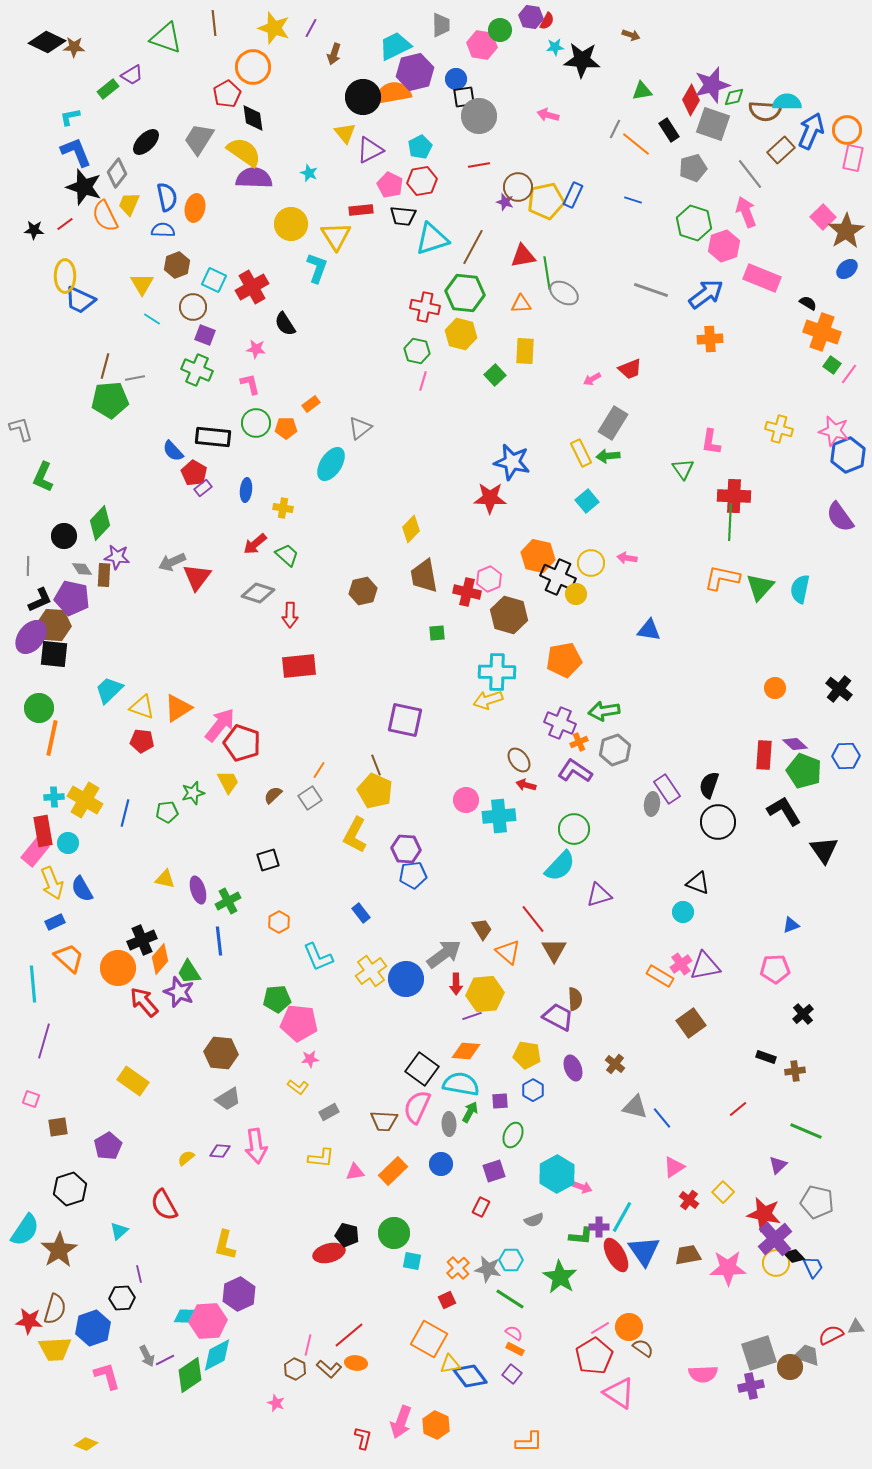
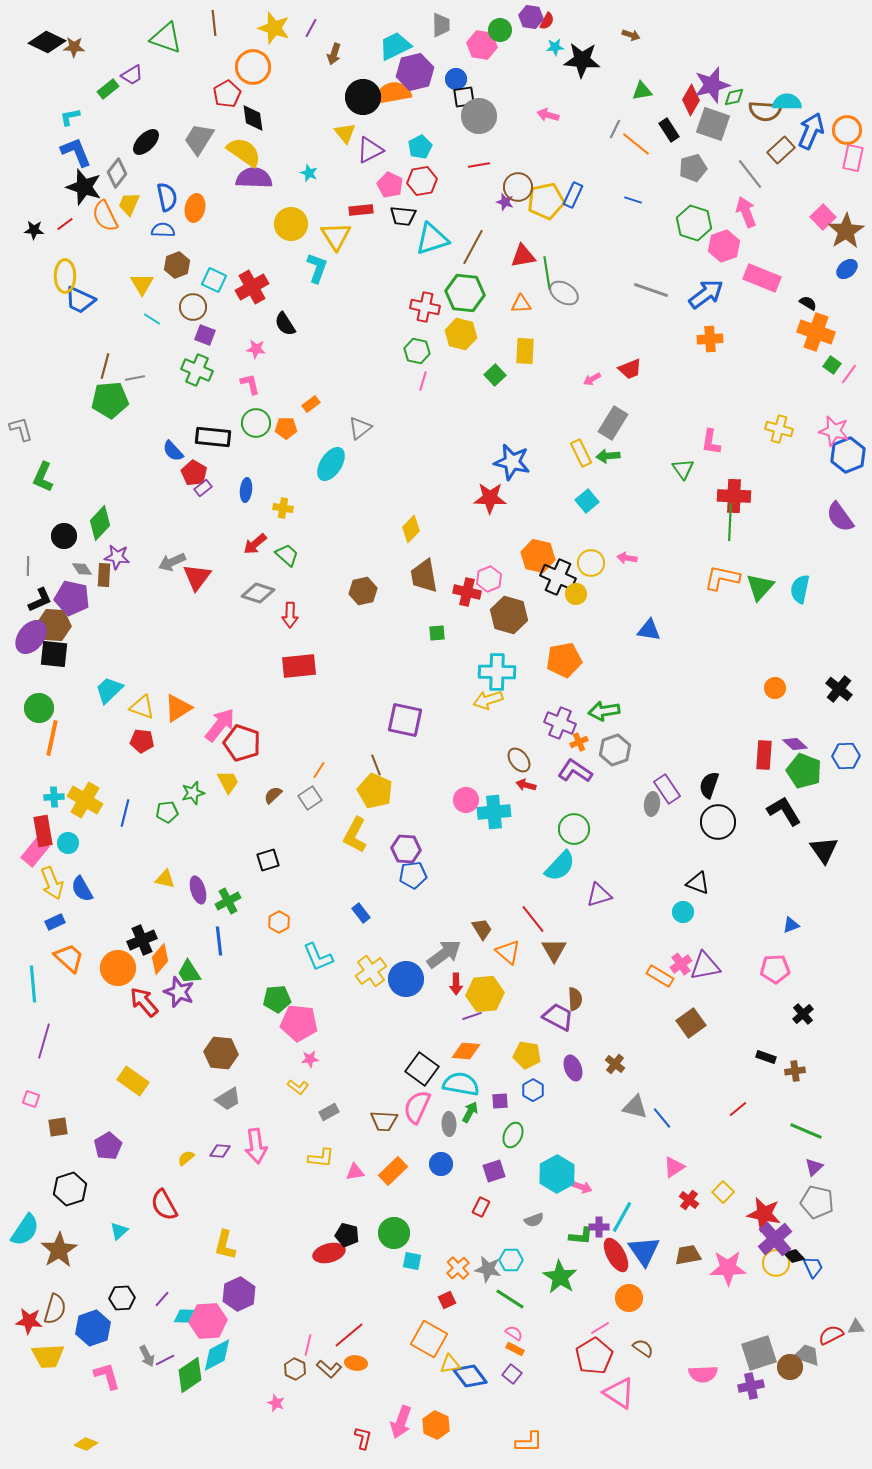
orange cross at (822, 332): moved 6 px left
cyan cross at (499, 816): moved 5 px left, 4 px up
purple triangle at (778, 1165): moved 36 px right, 2 px down
purple line at (139, 1274): moved 23 px right, 25 px down; rotated 54 degrees clockwise
orange circle at (629, 1327): moved 29 px up
yellow trapezoid at (55, 1349): moved 7 px left, 7 px down
